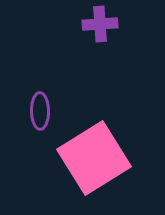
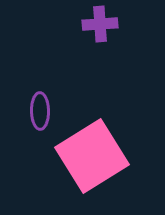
pink square: moved 2 px left, 2 px up
